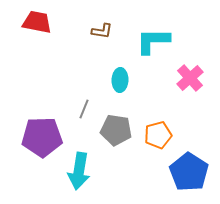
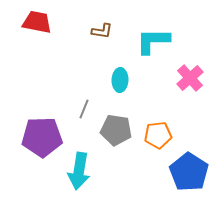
orange pentagon: rotated 8 degrees clockwise
